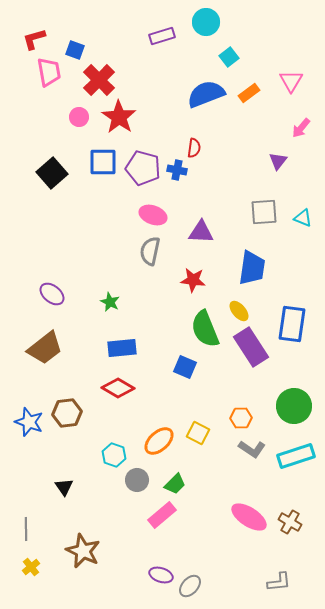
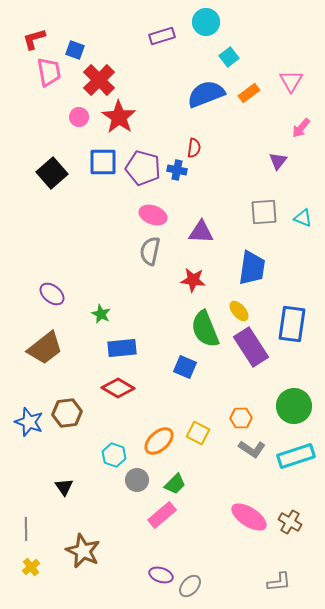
green star at (110, 302): moved 9 px left, 12 px down
